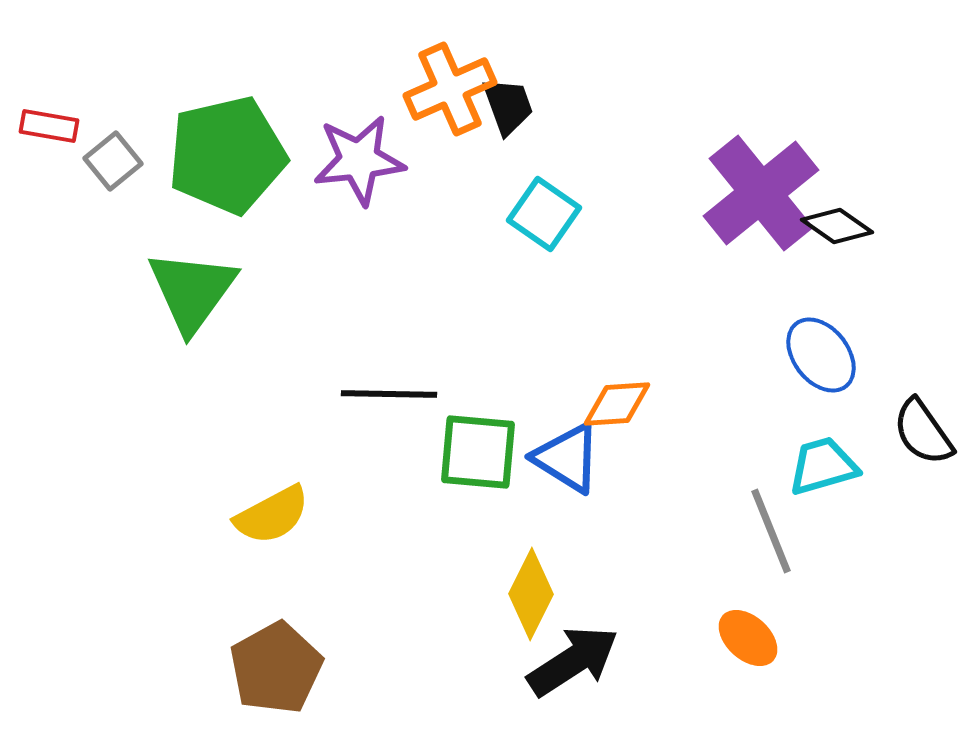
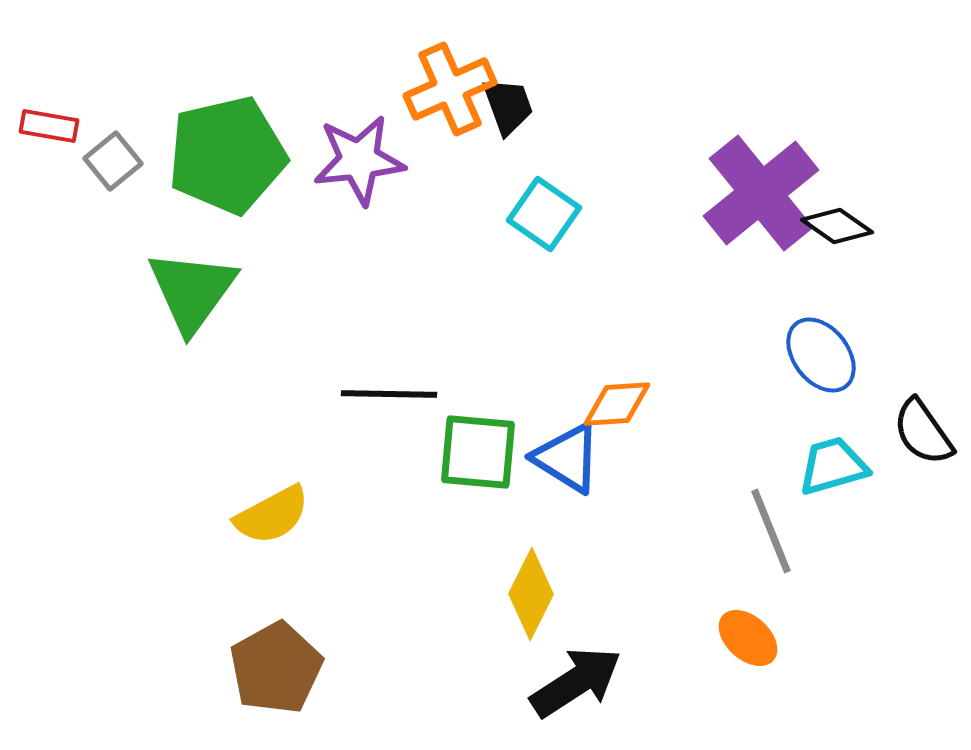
cyan trapezoid: moved 10 px right
black arrow: moved 3 px right, 21 px down
